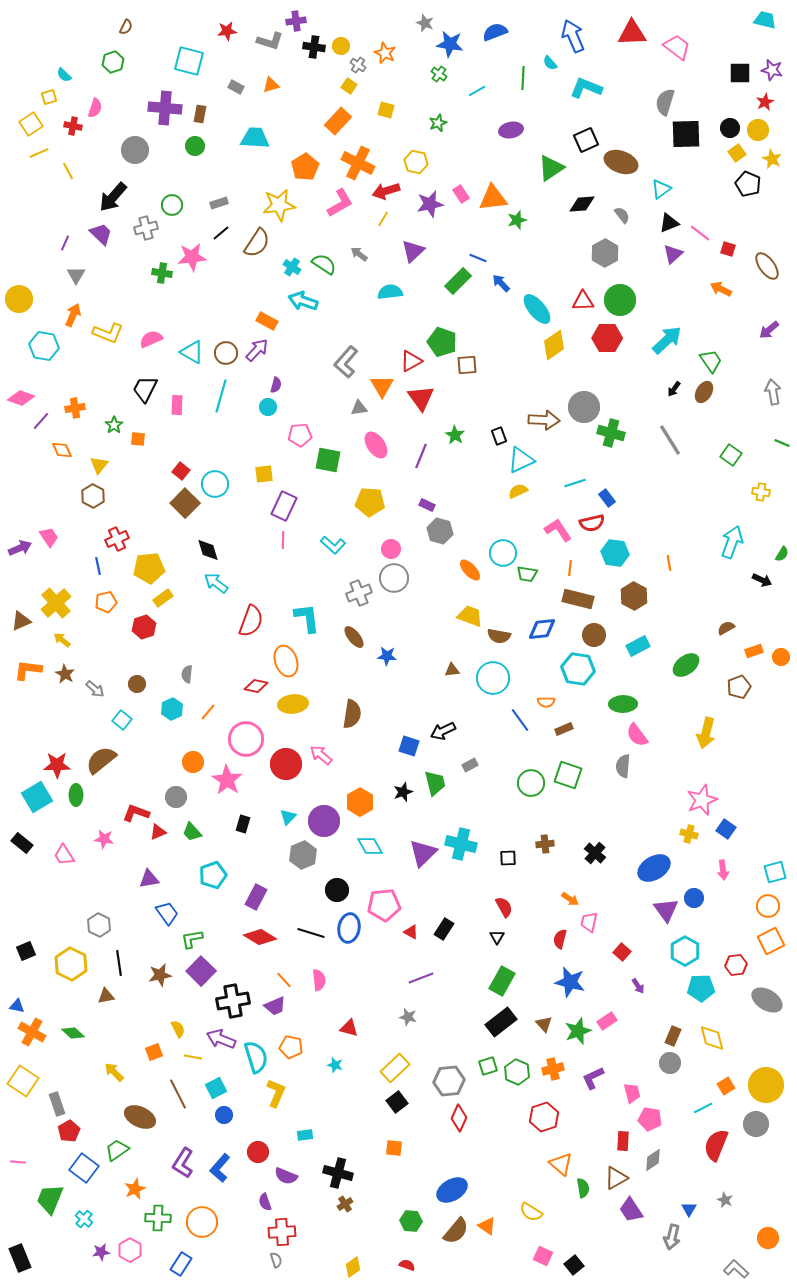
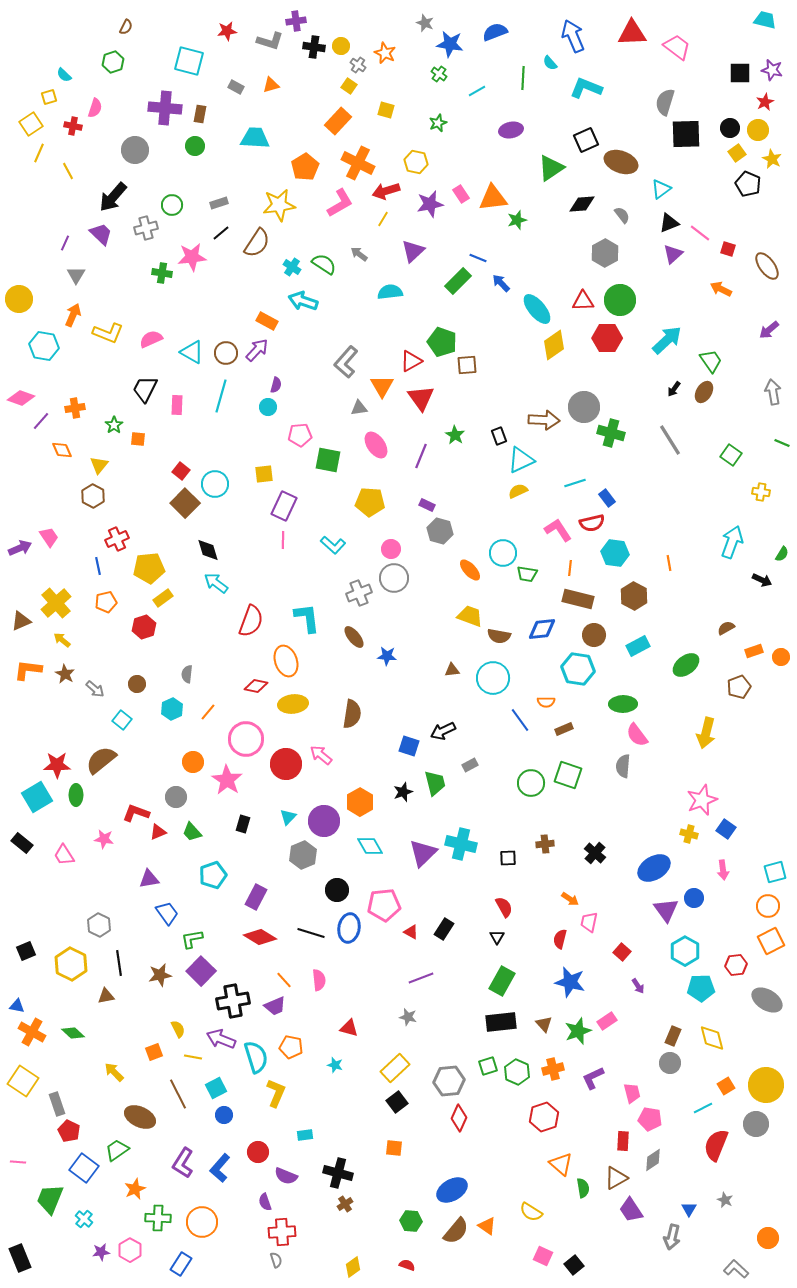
yellow line at (39, 153): rotated 42 degrees counterclockwise
black rectangle at (501, 1022): rotated 32 degrees clockwise
red pentagon at (69, 1131): rotated 15 degrees counterclockwise
